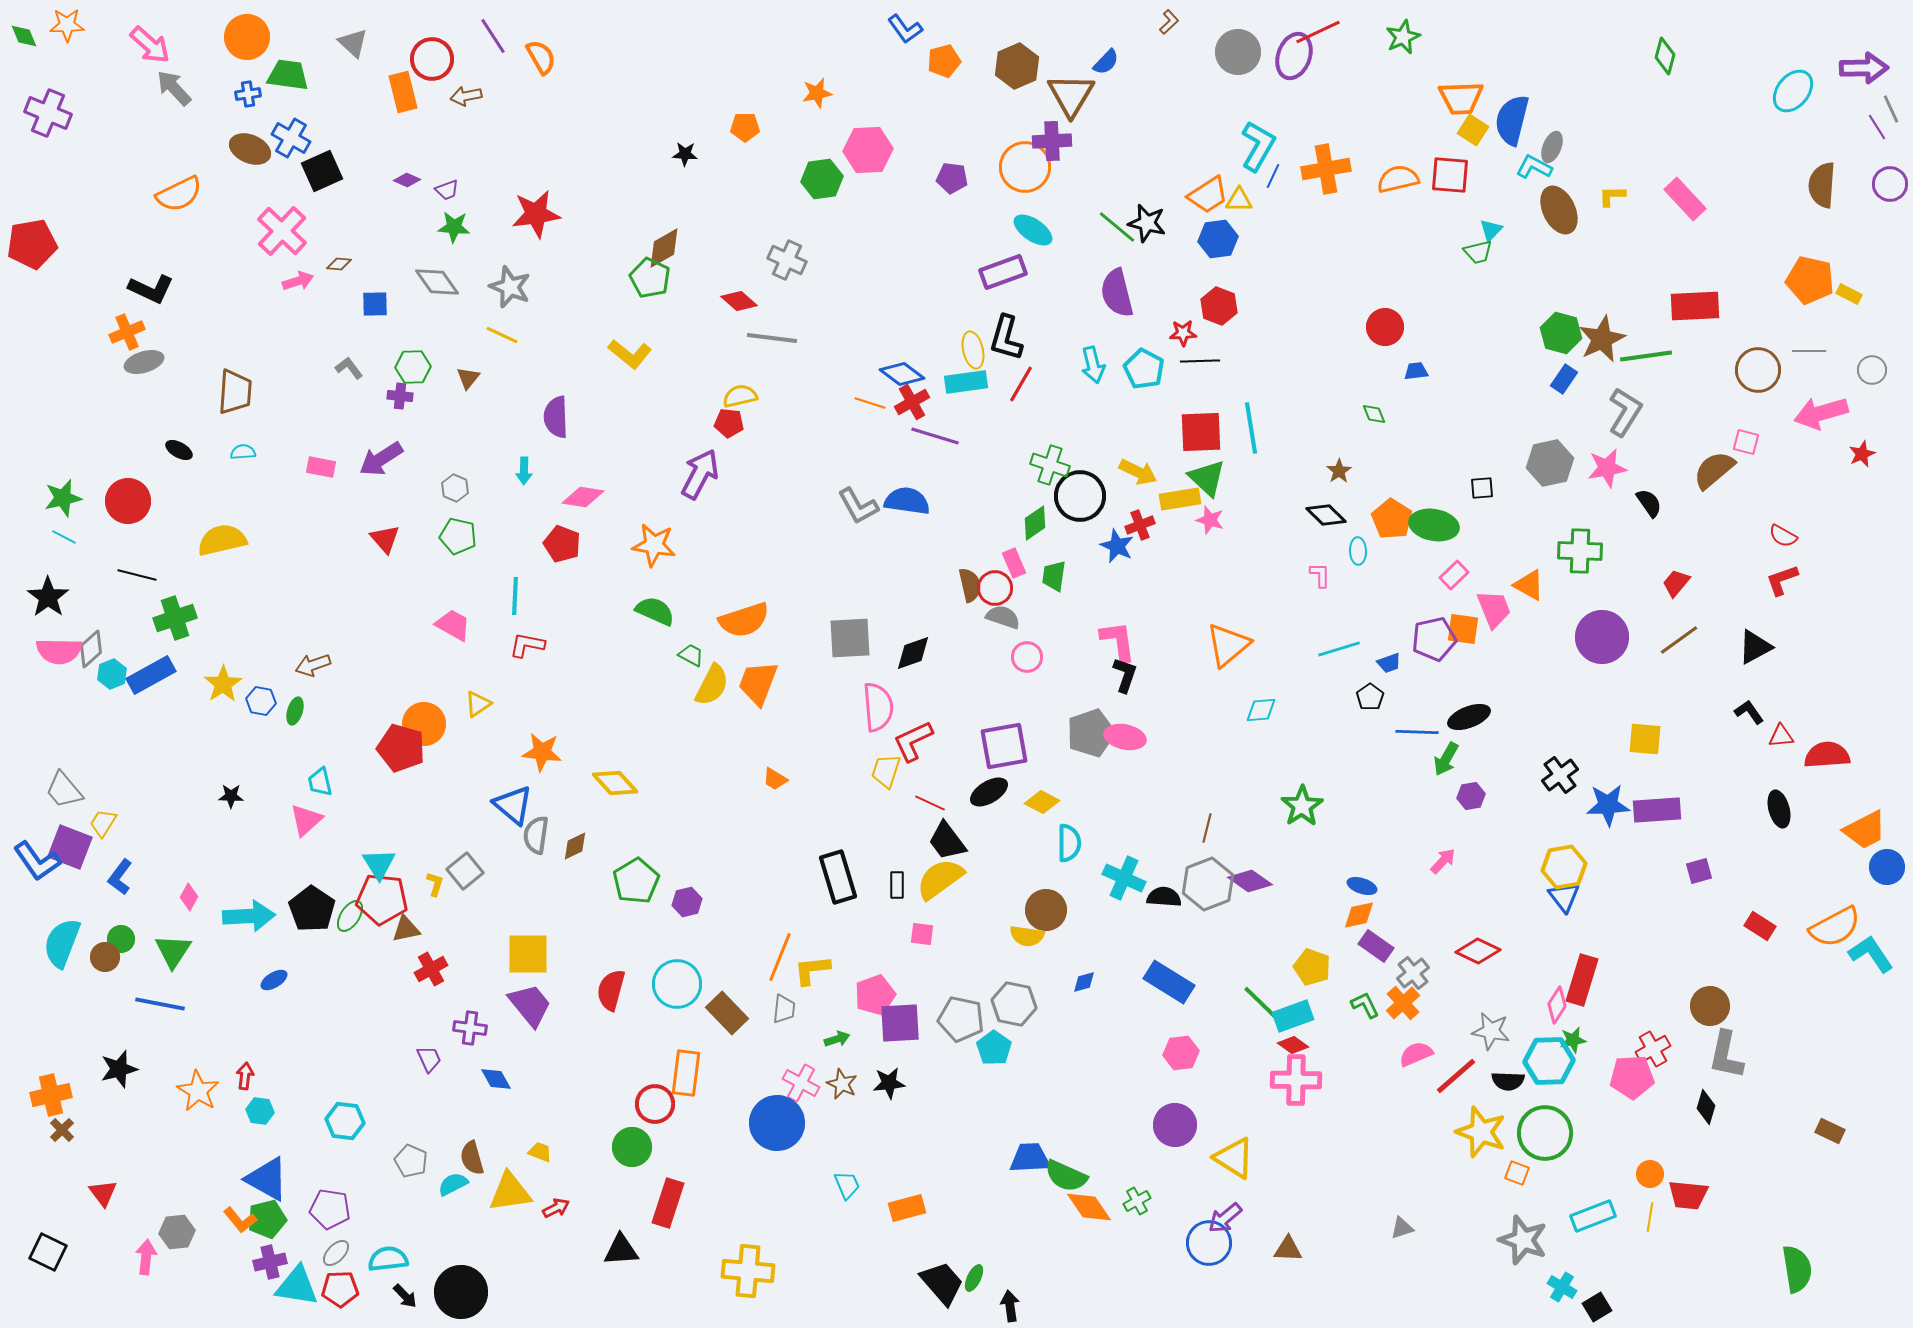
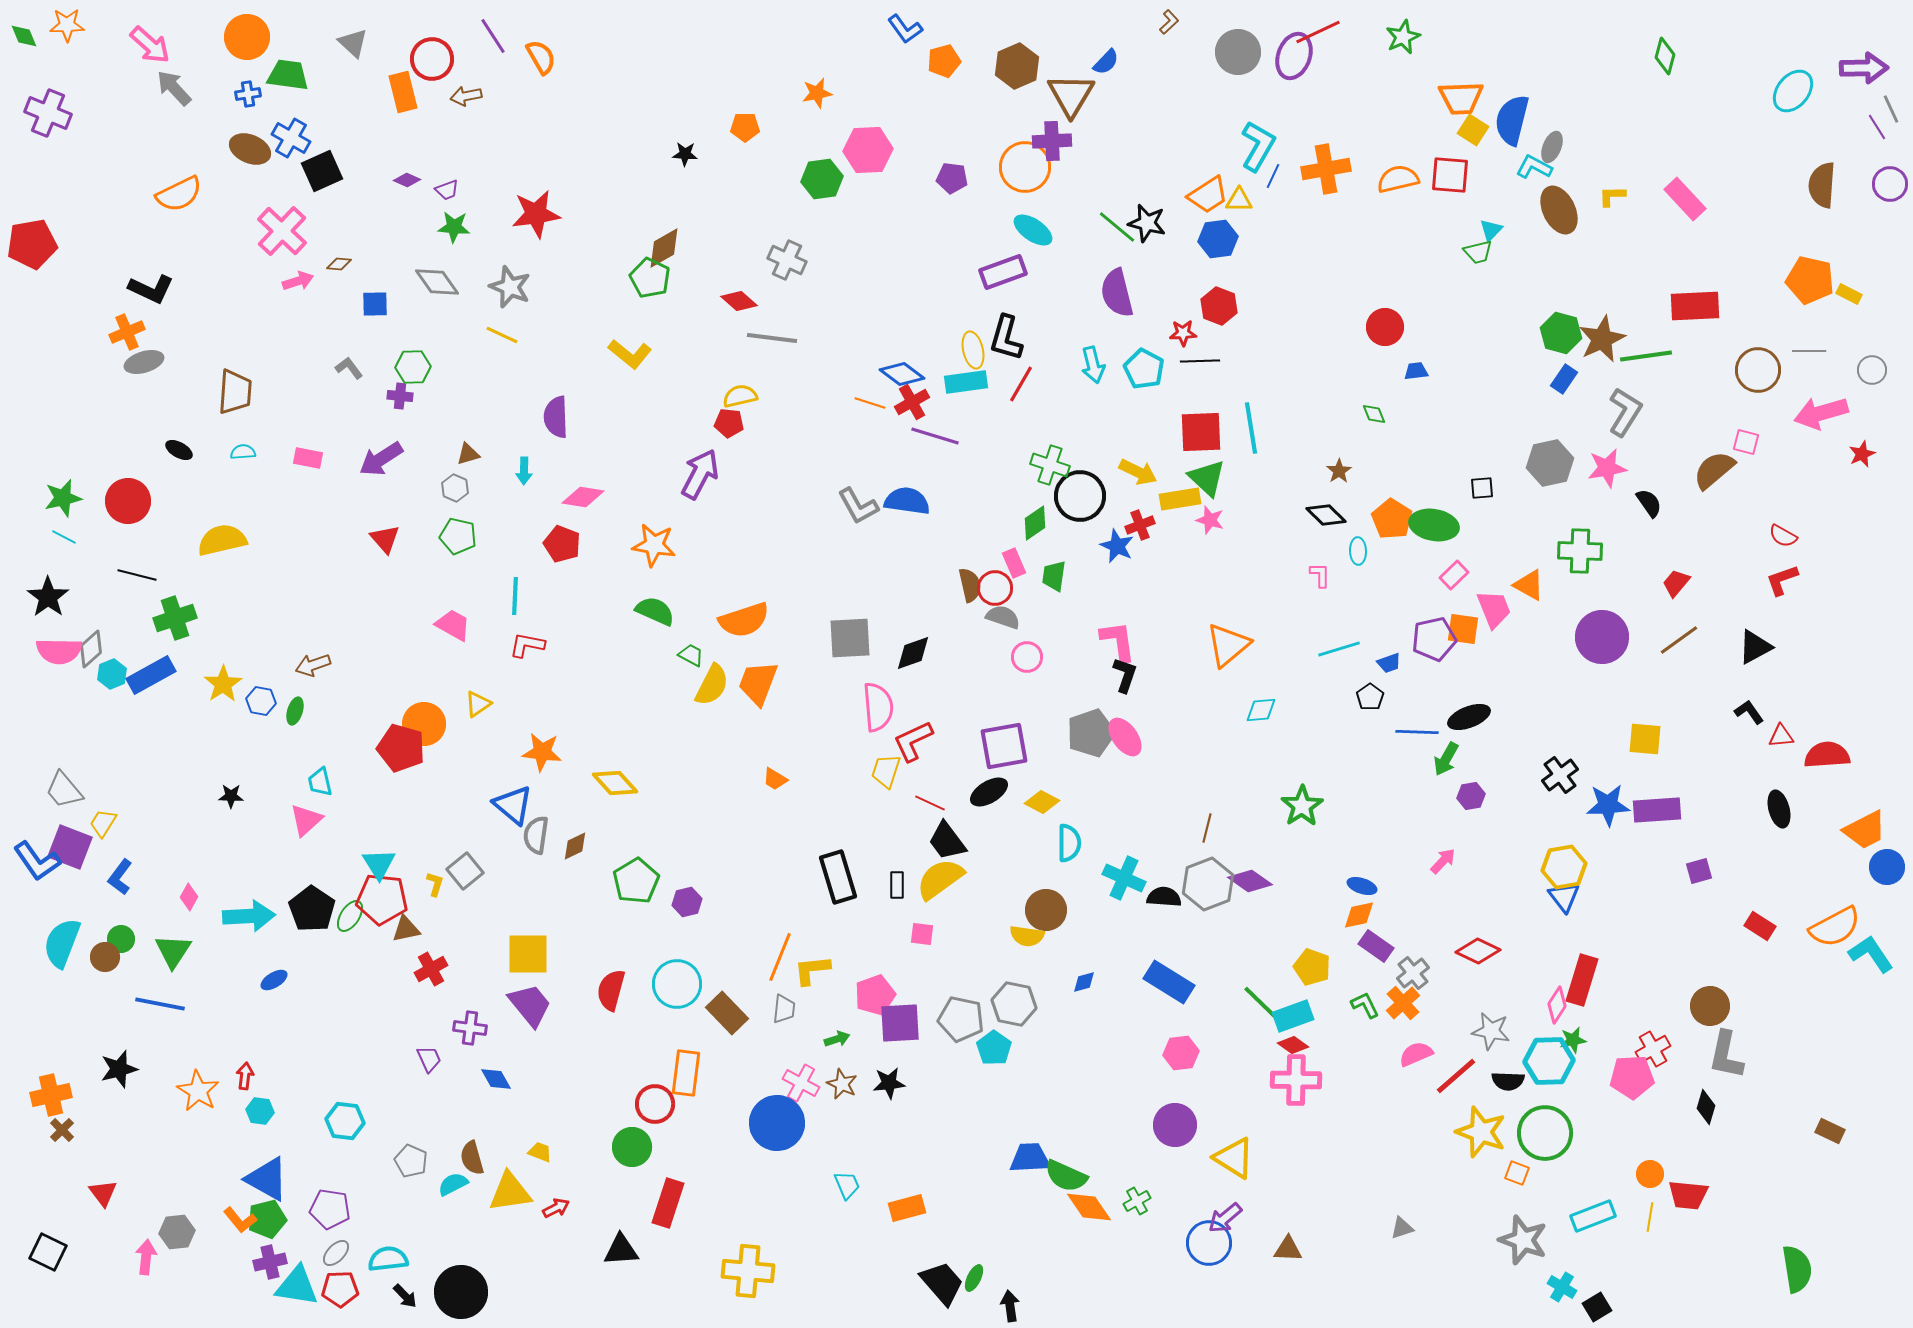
brown triangle at (468, 378): moved 76 px down; rotated 35 degrees clockwise
pink rectangle at (321, 467): moved 13 px left, 9 px up
pink ellipse at (1125, 737): rotated 42 degrees clockwise
